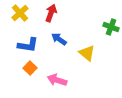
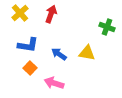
red arrow: moved 1 px down
green cross: moved 4 px left
blue arrow: moved 15 px down
yellow triangle: rotated 30 degrees counterclockwise
pink arrow: moved 3 px left, 3 px down
